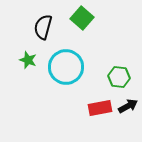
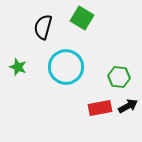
green square: rotated 10 degrees counterclockwise
green star: moved 10 px left, 7 px down
